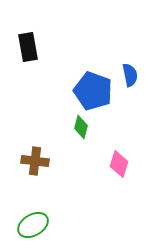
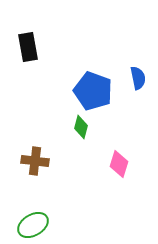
blue semicircle: moved 8 px right, 3 px down
